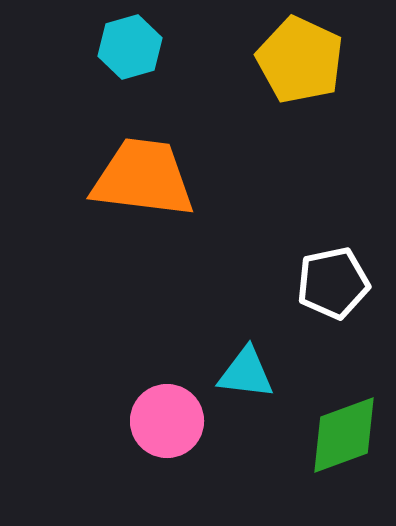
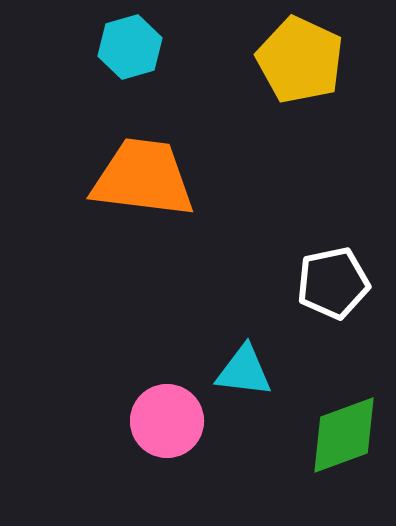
cyan triangle: moved 2 px left, 2 px up
